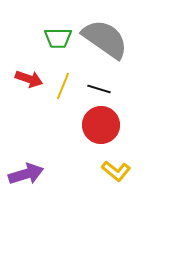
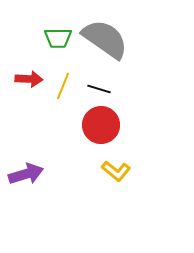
red arrow: rotated 16 degrees counterclockwise
